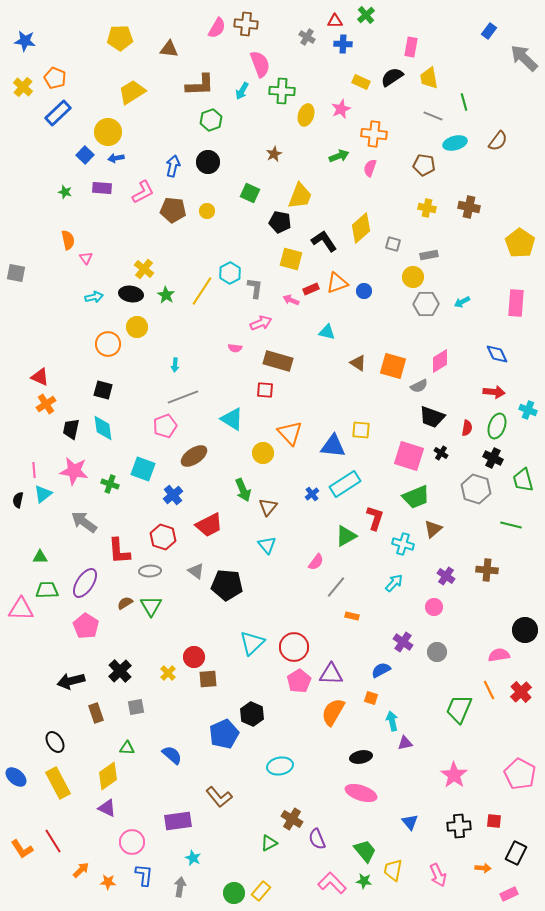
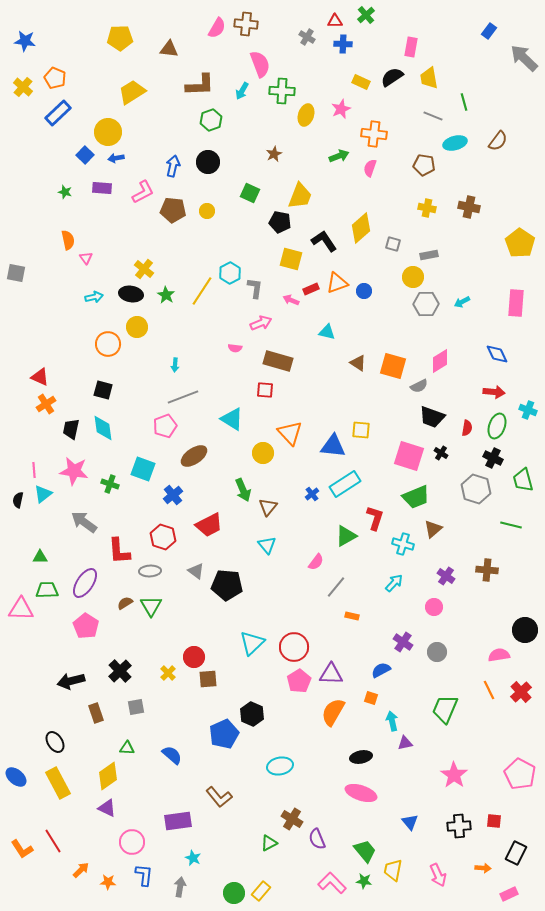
green trapezoid at (459, 709): moved 14 px left
